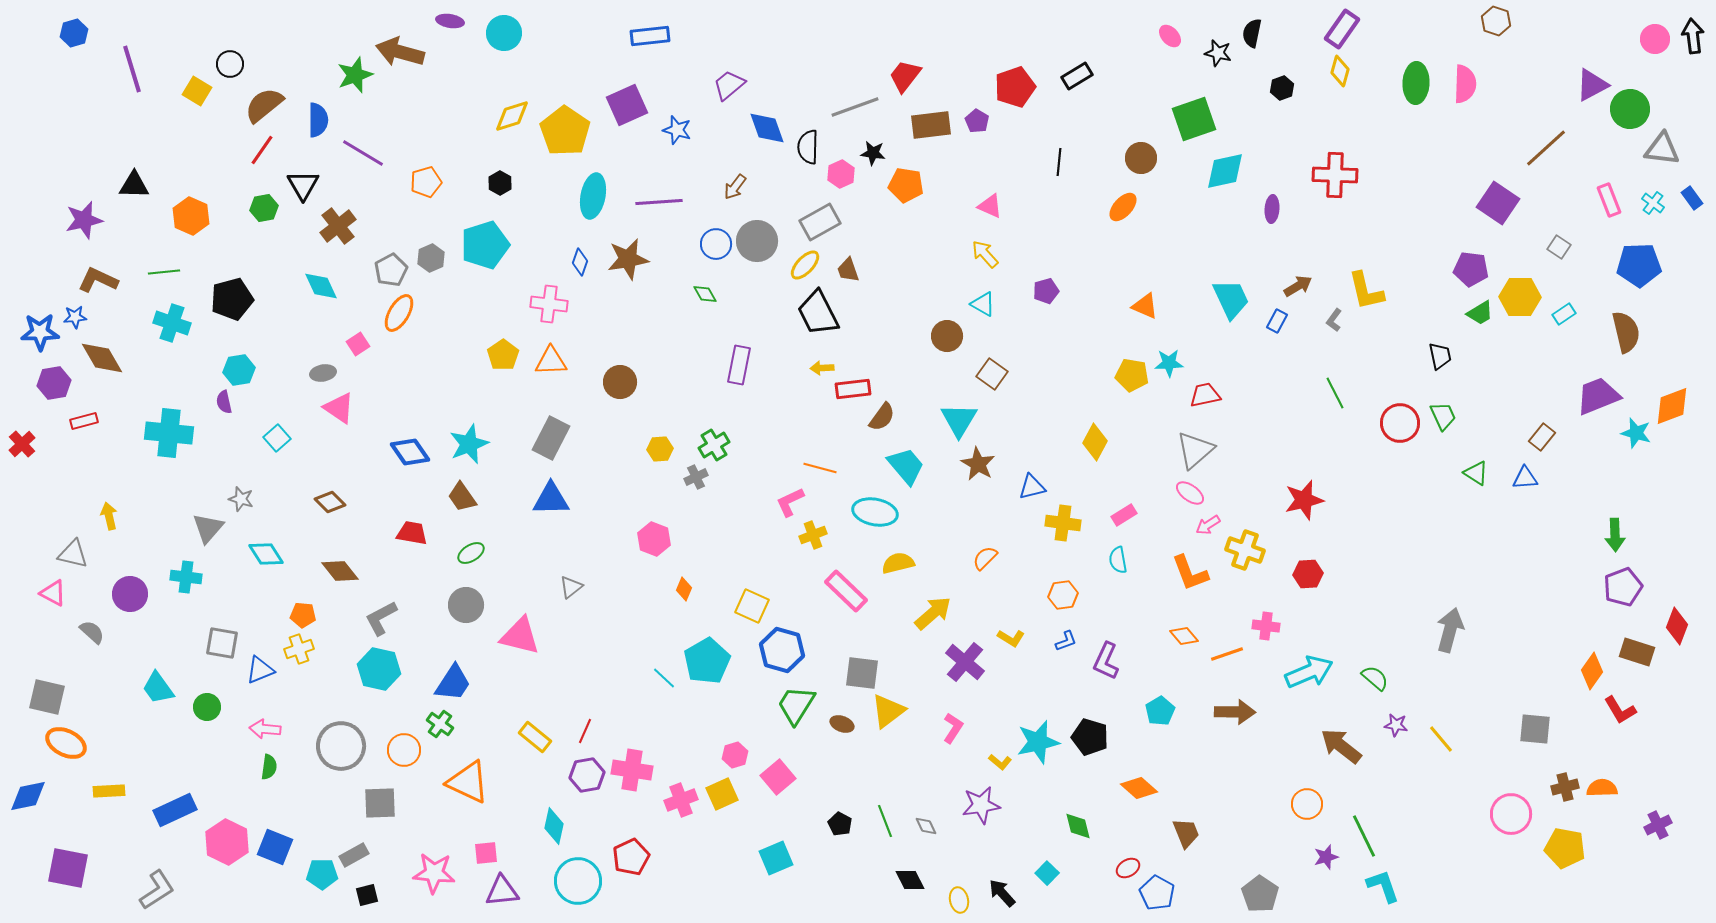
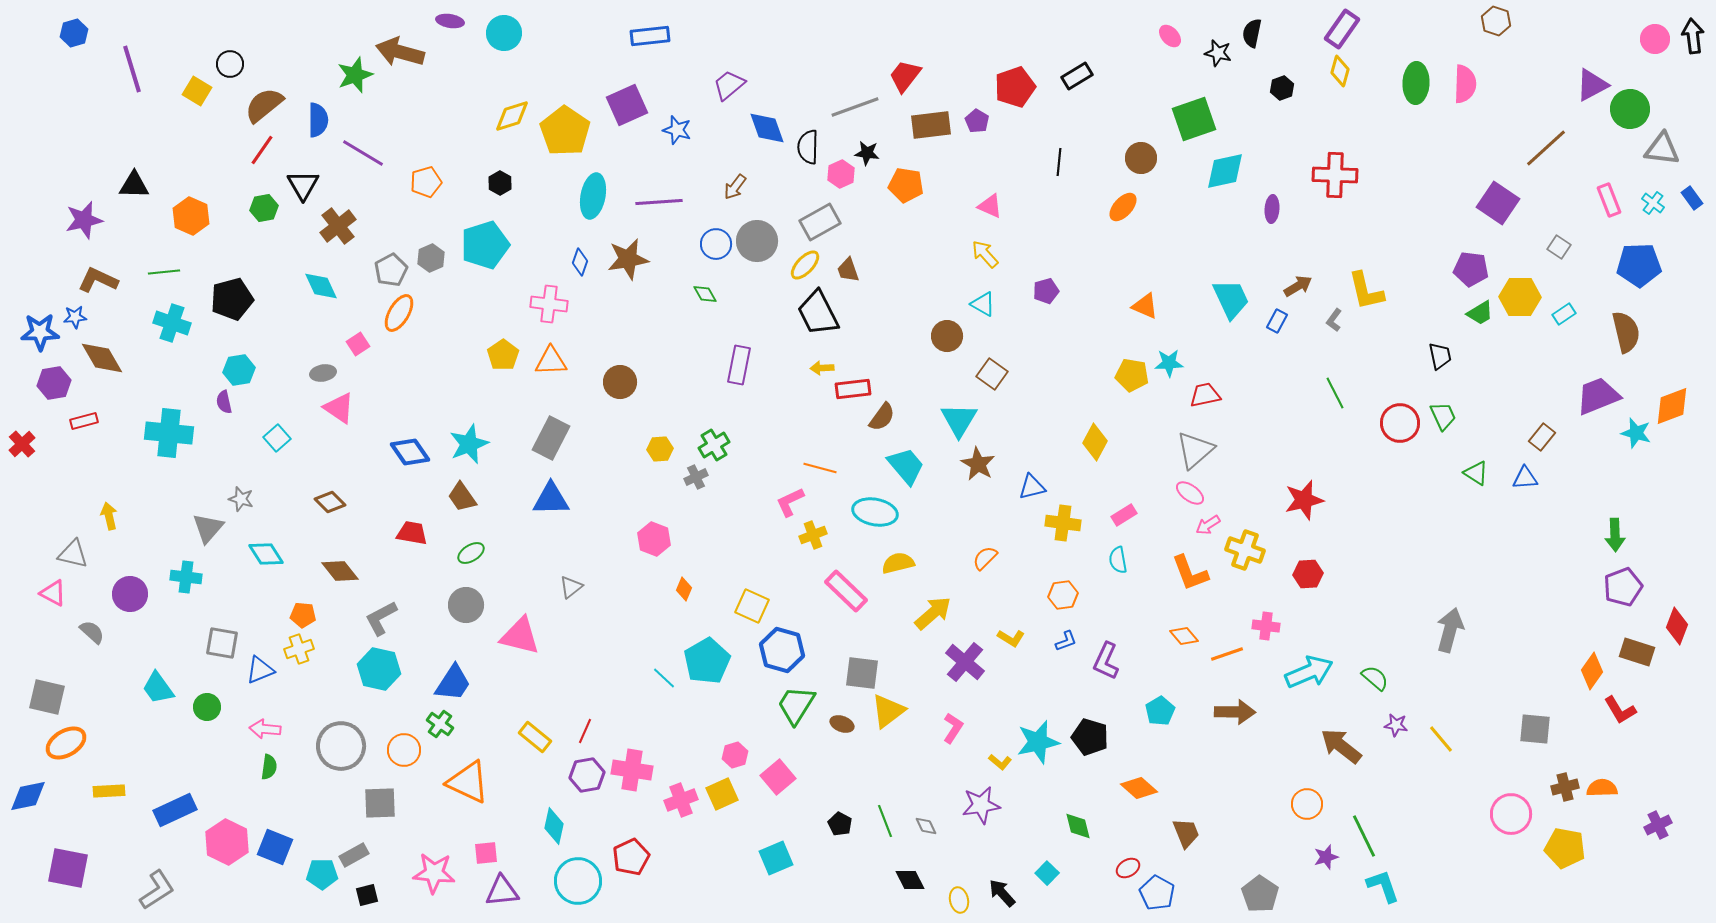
black star at (873, 153): moved 6 px left
orange ellipse at (66, 743): rotated 57 degrees counterclockwise
